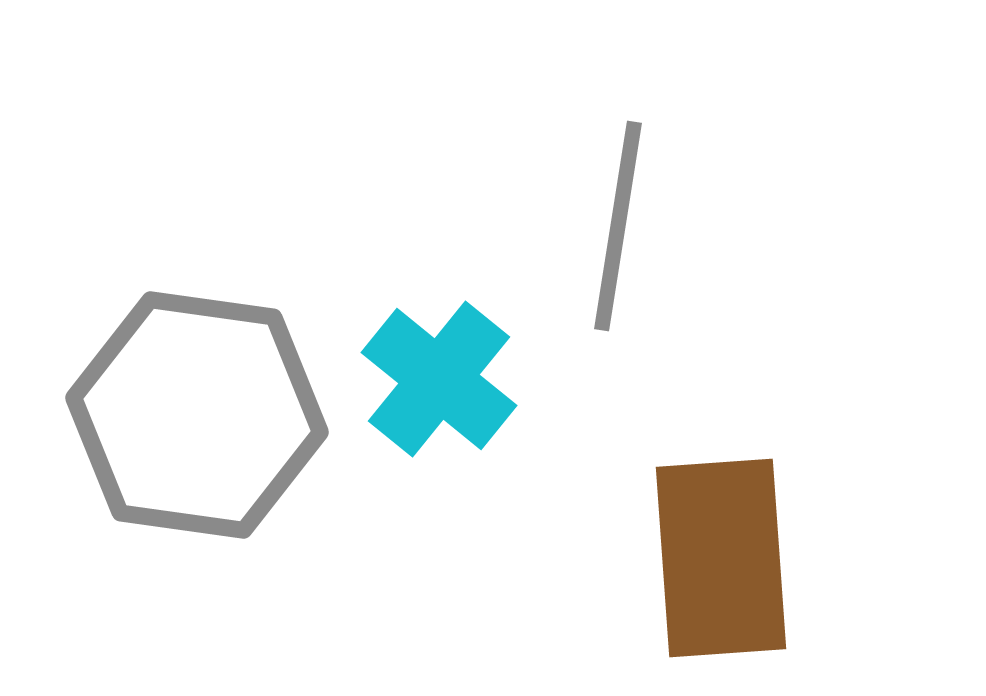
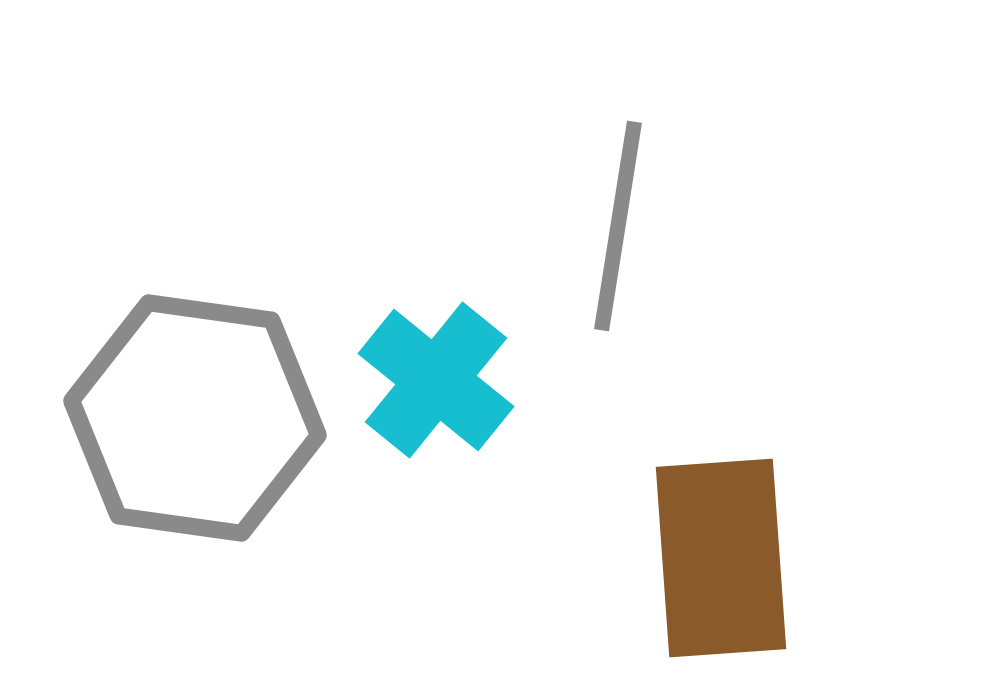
cyan cross: moved 3 px left, 1 px down
gray hexagon: moved 2 px left, 3 px down
